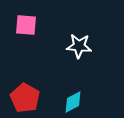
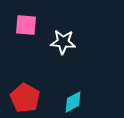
white star: moved 16 px left, 4 px up
